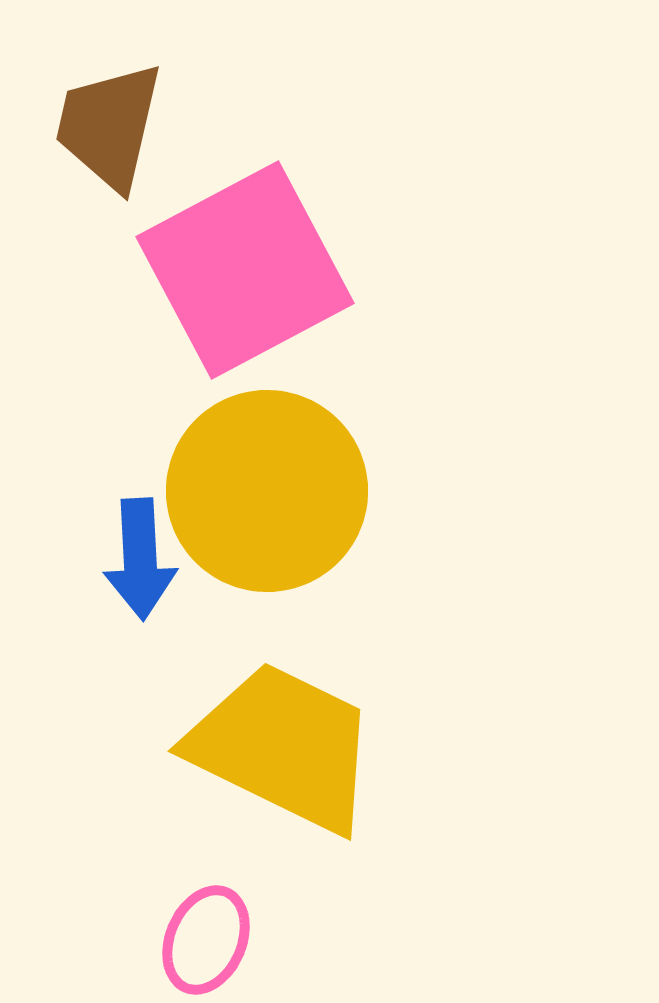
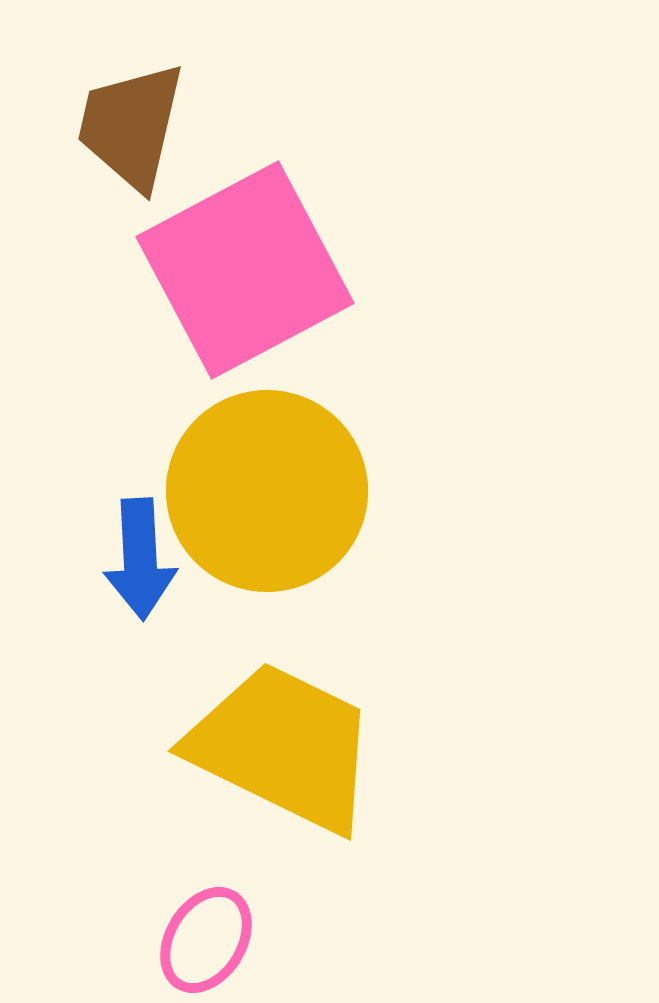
brown trapezoid: moved 22 px right
pink ellipse: rotated 8 degrees clockwise
